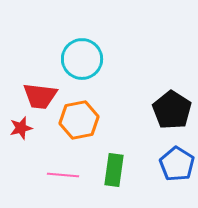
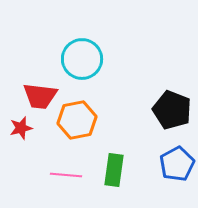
black pentagon: rotated 12 degrees counterclockwise
orange hexagon: moved 2 px left
blue pentagon: rotated 12 degrees clockwise
pink line: moved 3 px right
